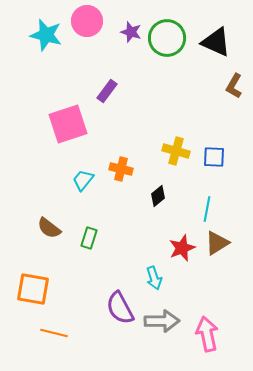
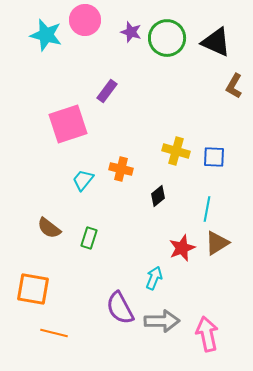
pink circle: moved 2 px left, 1 px up
cyan arrow: rotated 140 degrees counterclockwise
